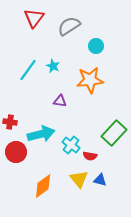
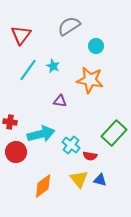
red triangle: moved 13 px left, 17 px down
orange star: rotated 16 degrees clockwise
